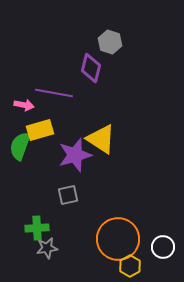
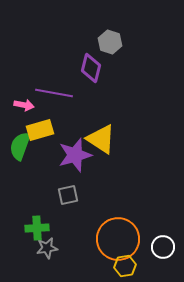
yellow hexagon: moved 5 px left; rotated 20 degrees clockwise
